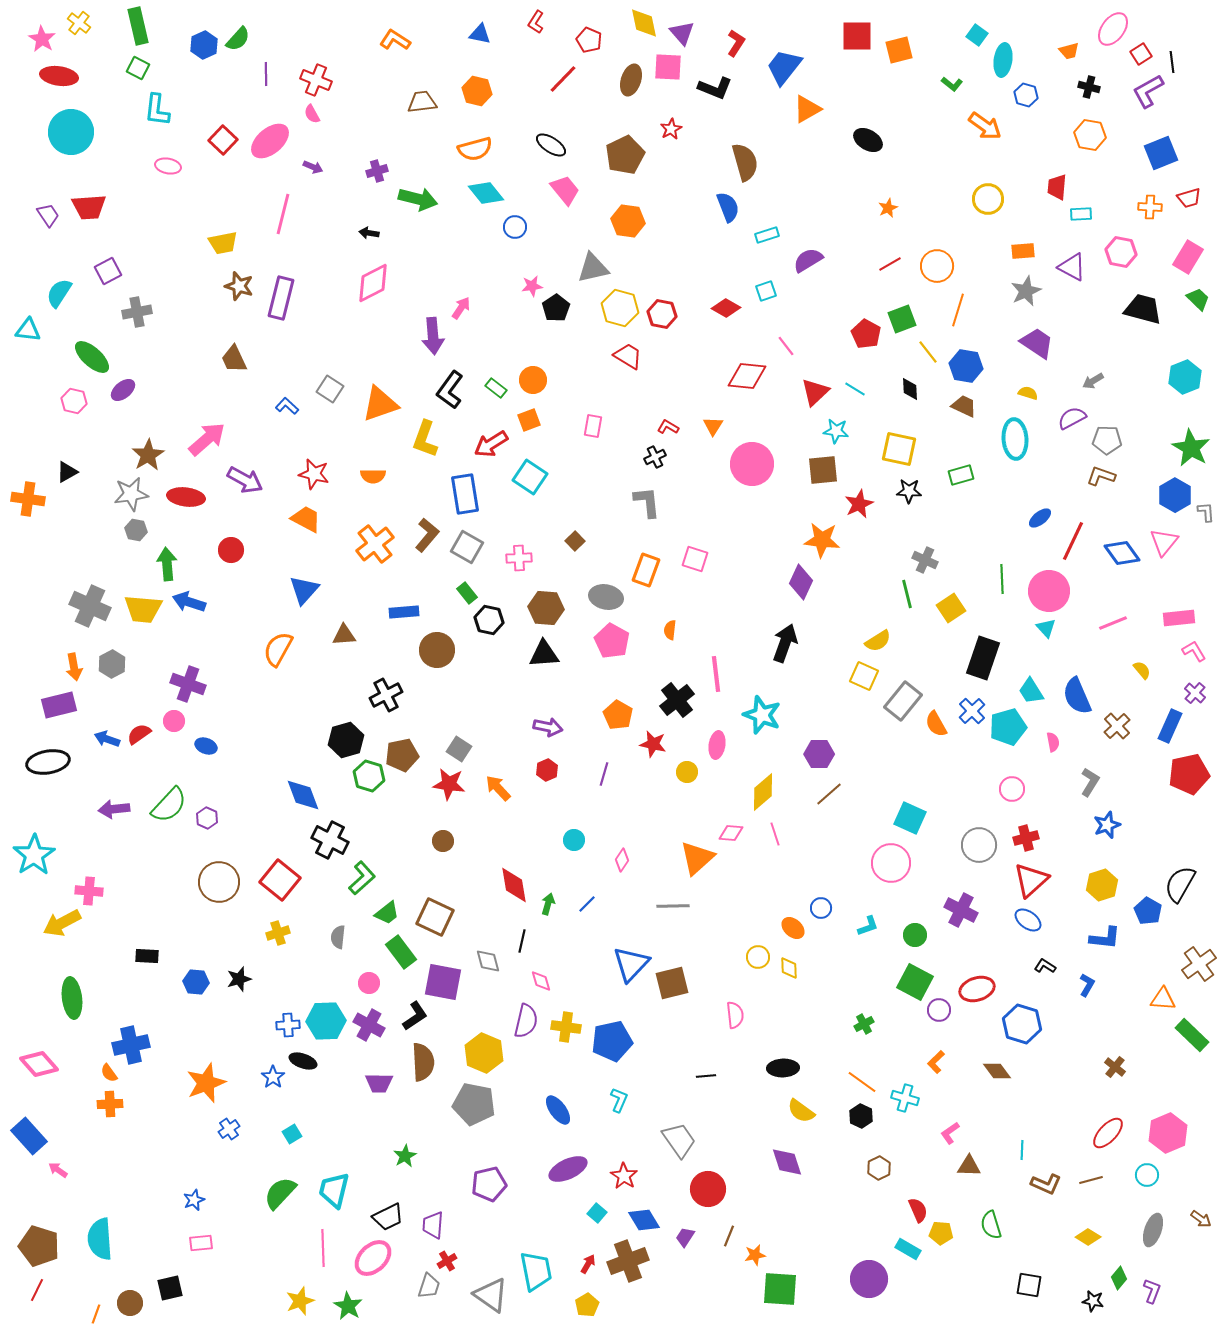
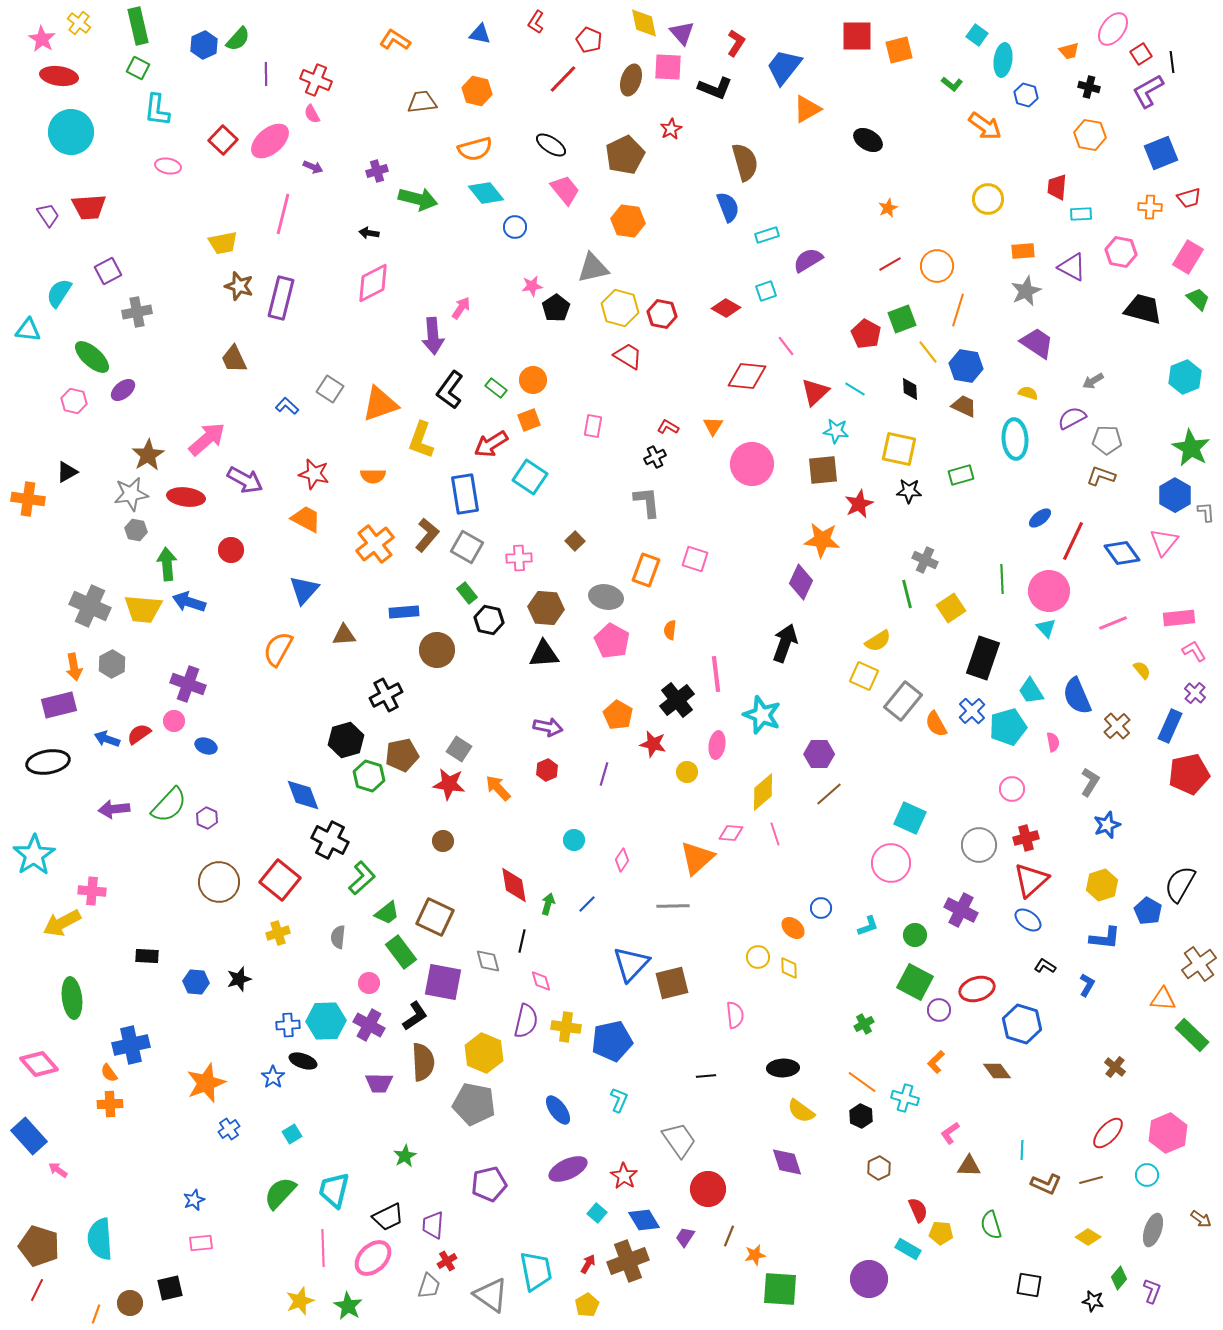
yellow L-shape at (425, 439): moved 4 px left, 1 px down
pink cross at (89, 891): moved 3 px right
